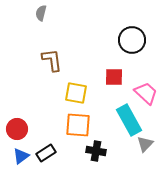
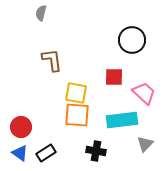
pink trapezoid: moved 2 px left
cyan rectangle: moved 7 px left; rotated 68 degrees counterclockwise
orange square: moved 1 px left, 10 px up
red circle: moved 4 px right, 2 px up
blue triangle: moved 1 px left, 3 px up; rotated 48 degrees counterclockwise
